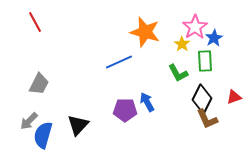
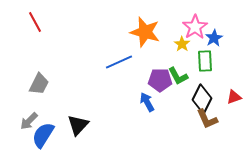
green L-shape: moved 3 px down
purple pentagon: moved 35 px right, 30 px up
blue semicircle: rotated 16 degrees clockwise
